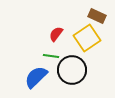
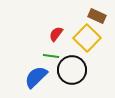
yellow square: rotated 12 degrees counterclockwise
